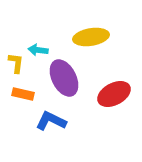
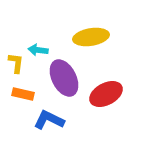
red ellipse: moved 8 px left
blue L-shape: moved 2 px left, 1 px up
